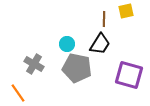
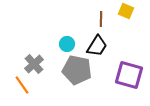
yellow square: rotated 35 degrees clockwise
brown line: moved 3 px left
black trapezoid: moved 3 px left, 2 px down
gray cross: rotated 18 degrees clockwise
gray pentagon: moved 2 px down
orange line: moved 4 px right, 8 px up
